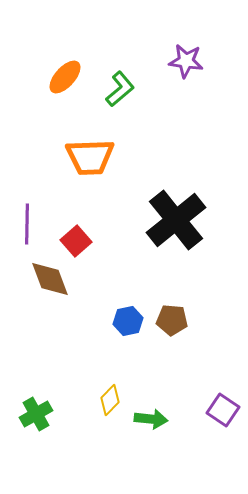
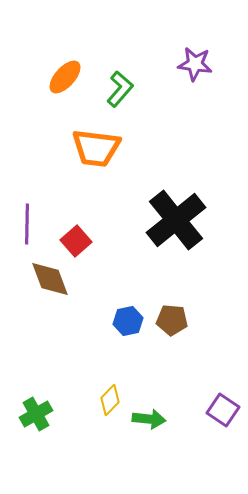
purple star: moved 9 px right, 3 px down
green L-shape: rotated 9 degrees counterclockwise
orange trapezoid: moved 6 px right, 9 px up; rotated 9 degrees clockwise
green arrow: moved 2 px left
